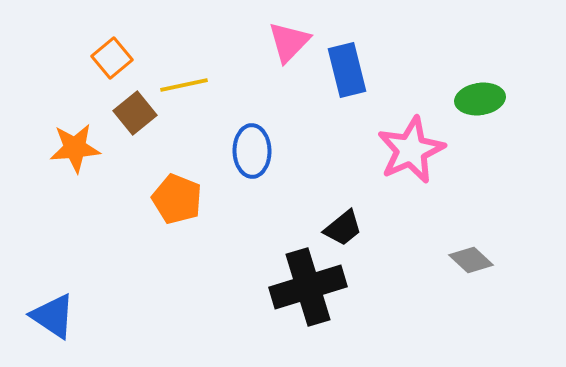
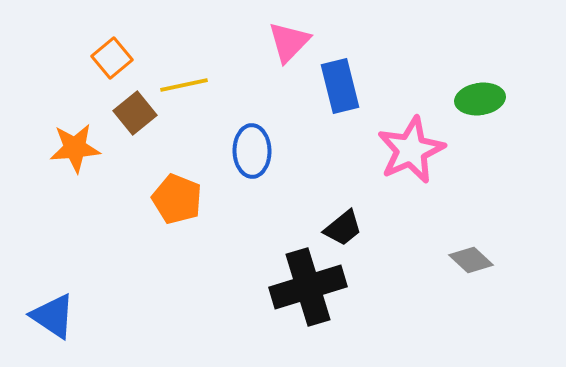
blue rectangle: moved 7 px left, 16 px down
